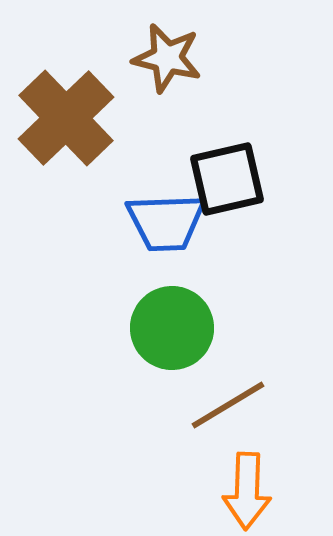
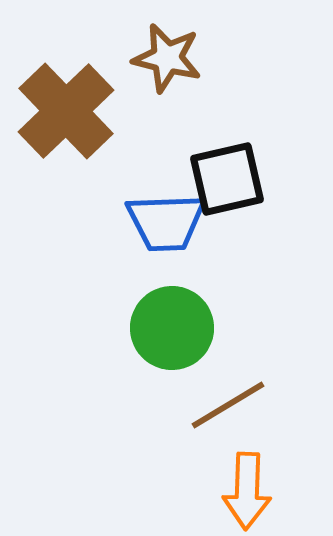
brown cross: moved 7 px up
